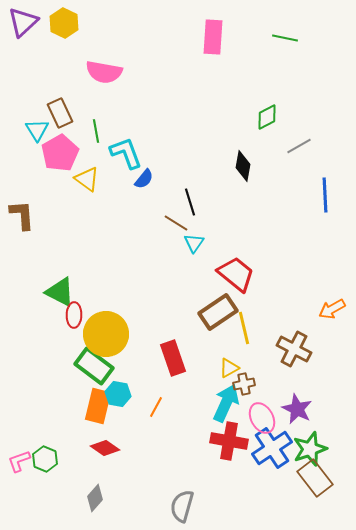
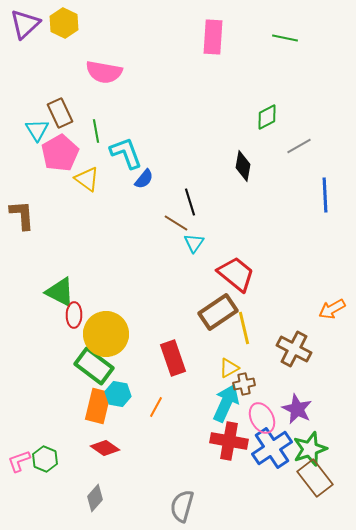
purple triangle at (23, 22): moved 2 px right, 2 px down
